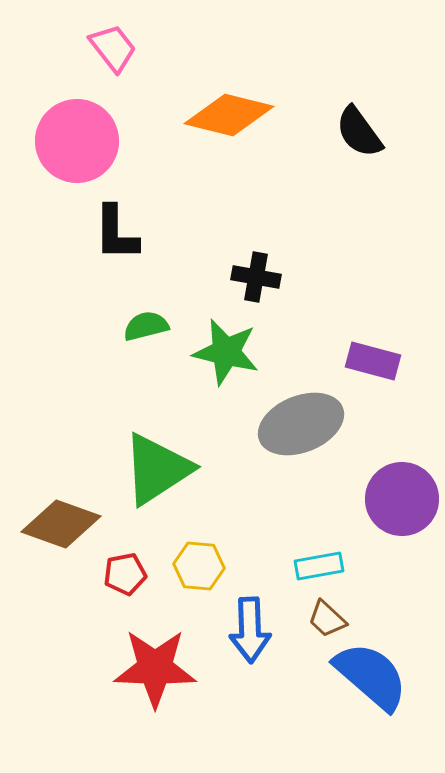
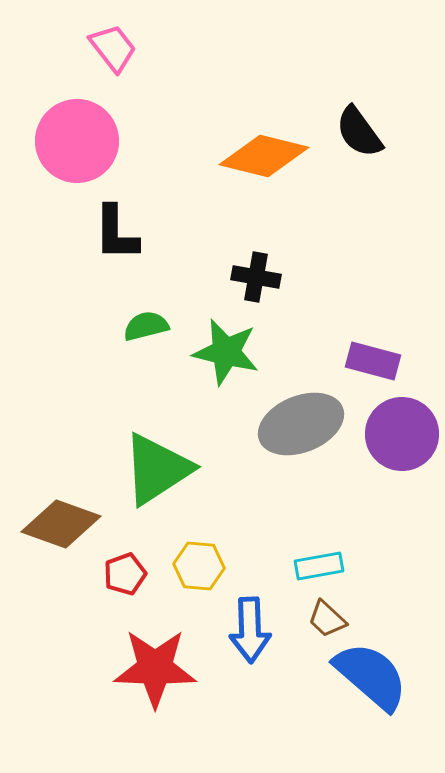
orange diamond: moved 35 px right, 41 px down
purple circle: moved 65 px up
red pentagon: rotated 9 degrees counterclockwise
